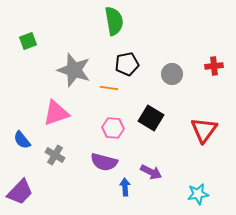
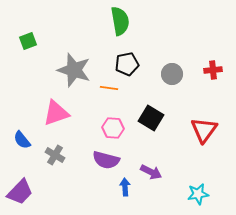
green semicircle: moved 6 px right
red cross: moved 1 px left, 4 px down
purple semicircle: moved 2 px right, 2 px up
